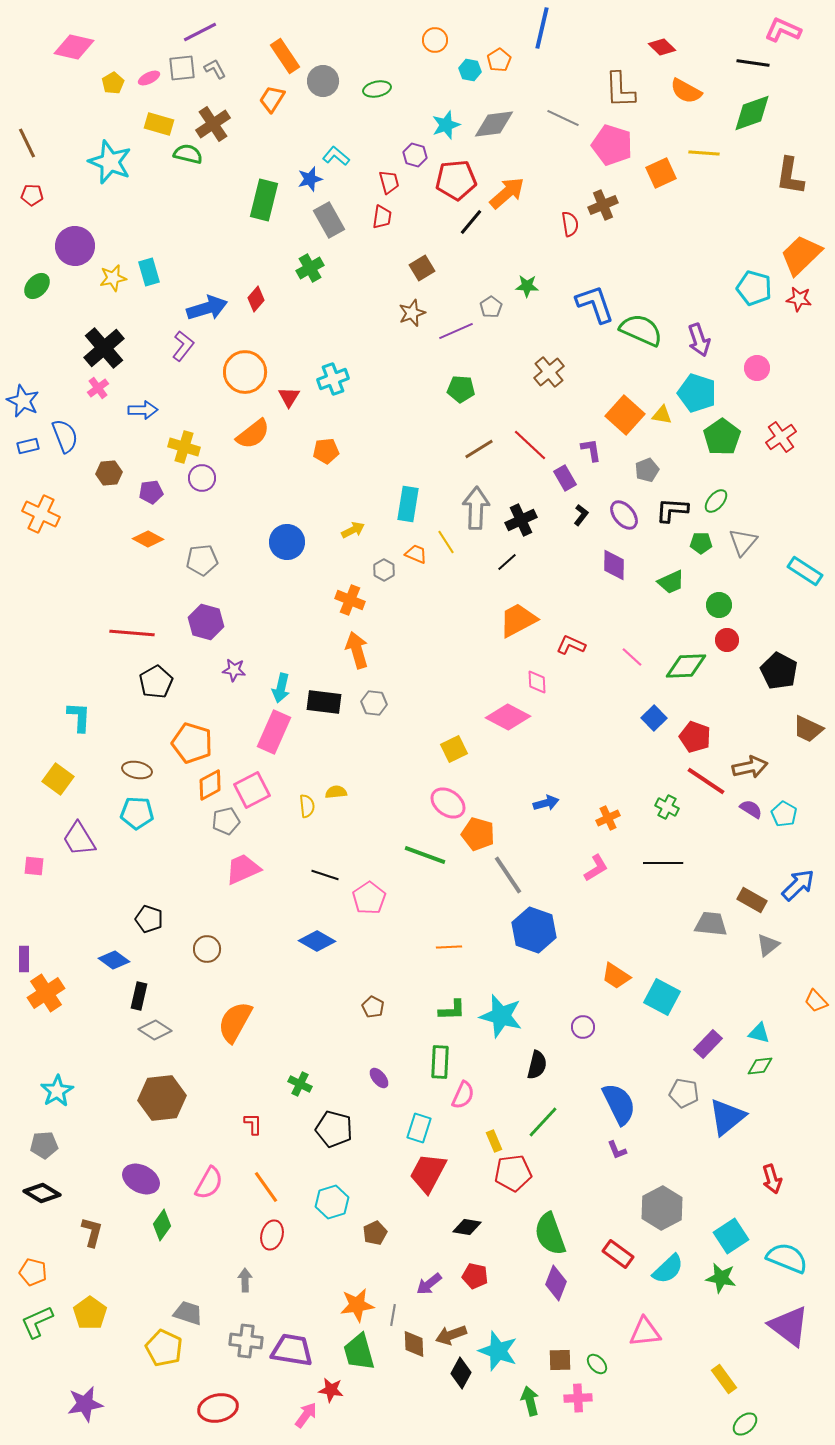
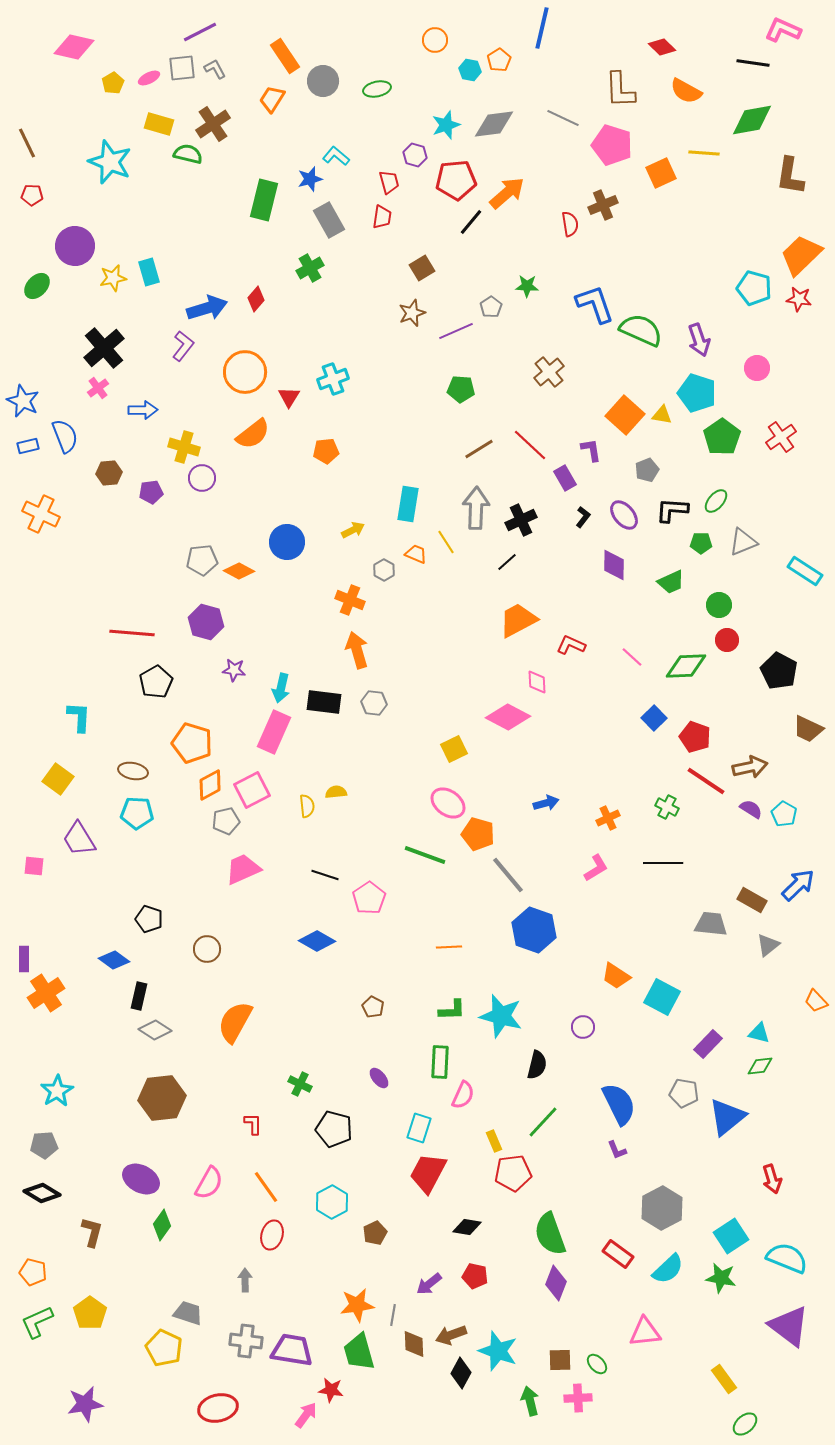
green diamond at (752, 113): moved 7 px down; rotated 9 degrees clockwise
black L-shape at (581, 515): moved 2 px right, 2 px down
orange diamond at (148, 539): moved 91 px right, 32 px down
gray triangle at (743, 542): rotated 28 degrees clockwise
brown ellipse at (137, 770): moved 4 px left, 1 px down
gray line at (508, 875): rotated 6 degrees counterclockwise
cyan hexagon at (332, 1202): rotated 12 degrees counterclockwise
